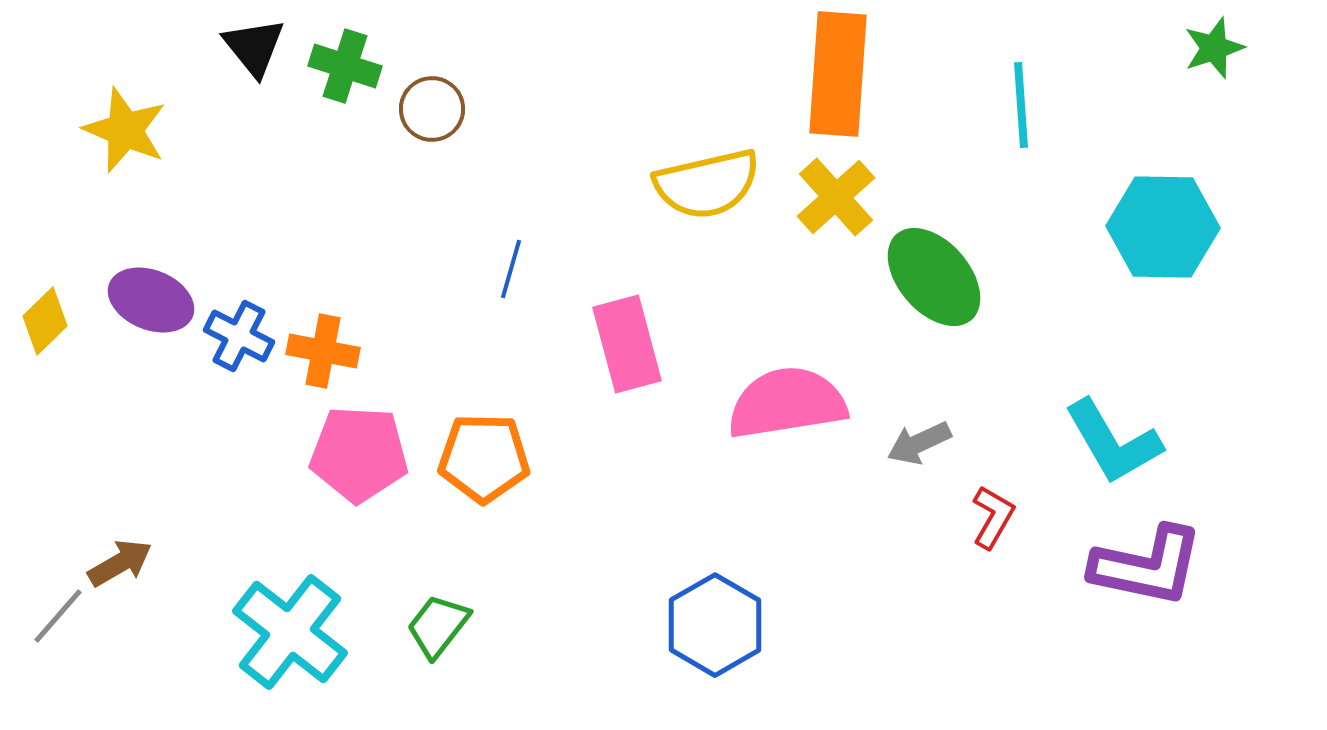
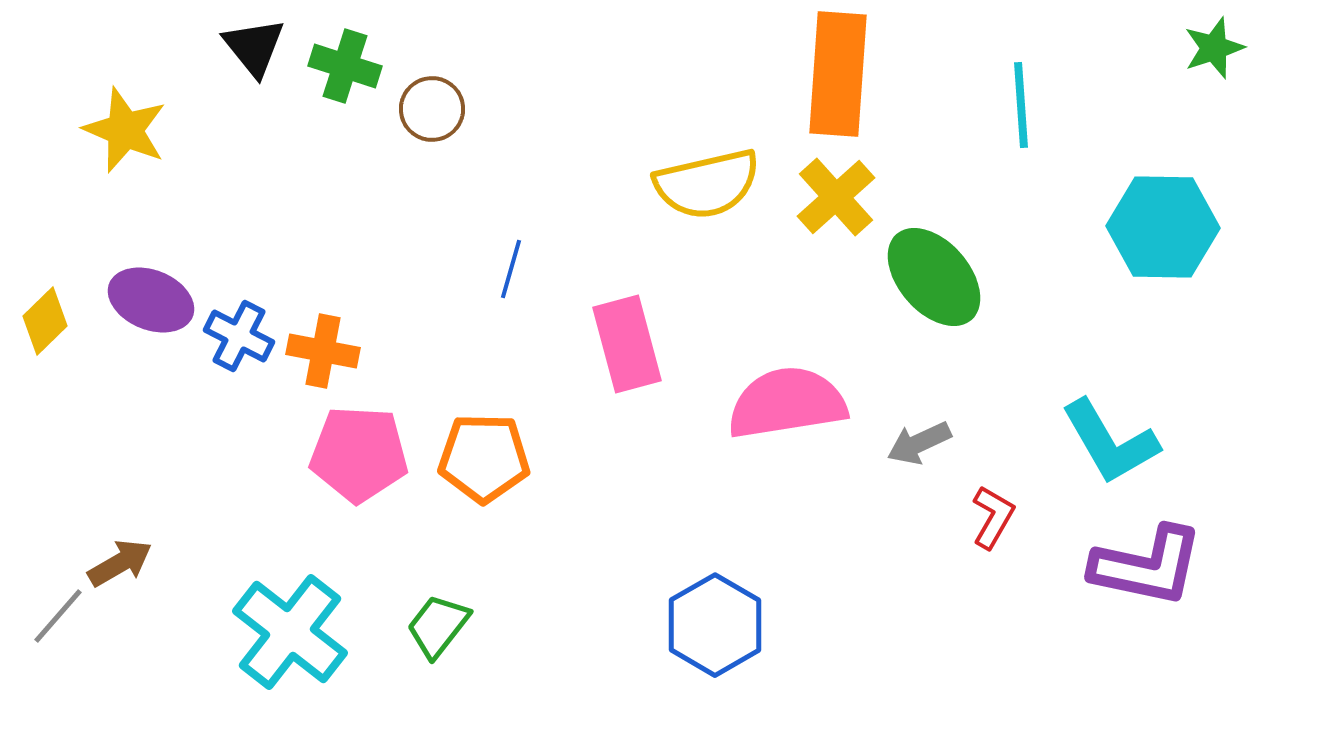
cyan L-shape: moved 3 px left
